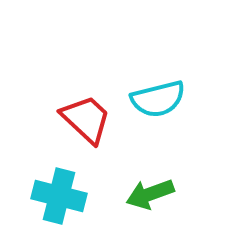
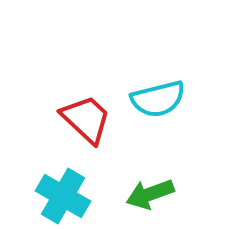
cyan cross: moved 4 px right; rotated 16 degrees clockwise
